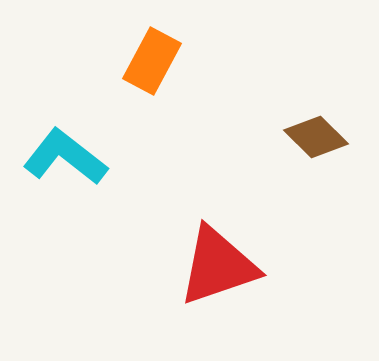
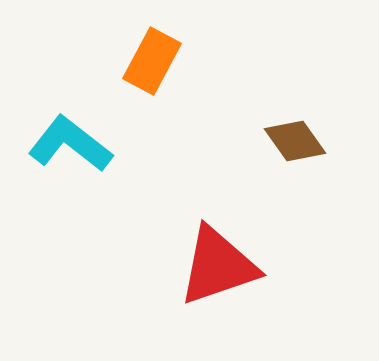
brown diamond: moved 21 px left, 4 px down; rotated 10 degrees clockwise
cyan L-shape: moved 5 px right, 13 px up
